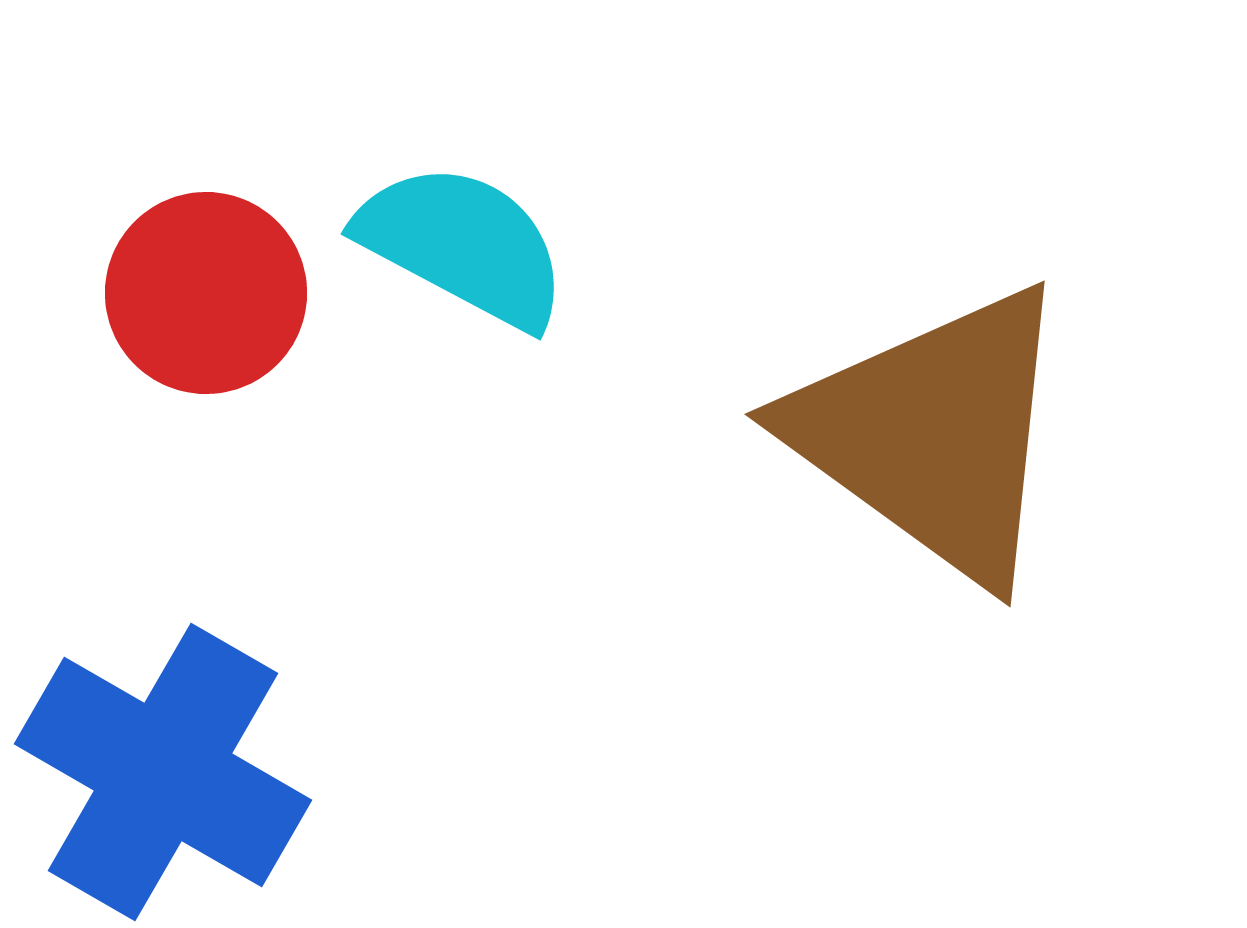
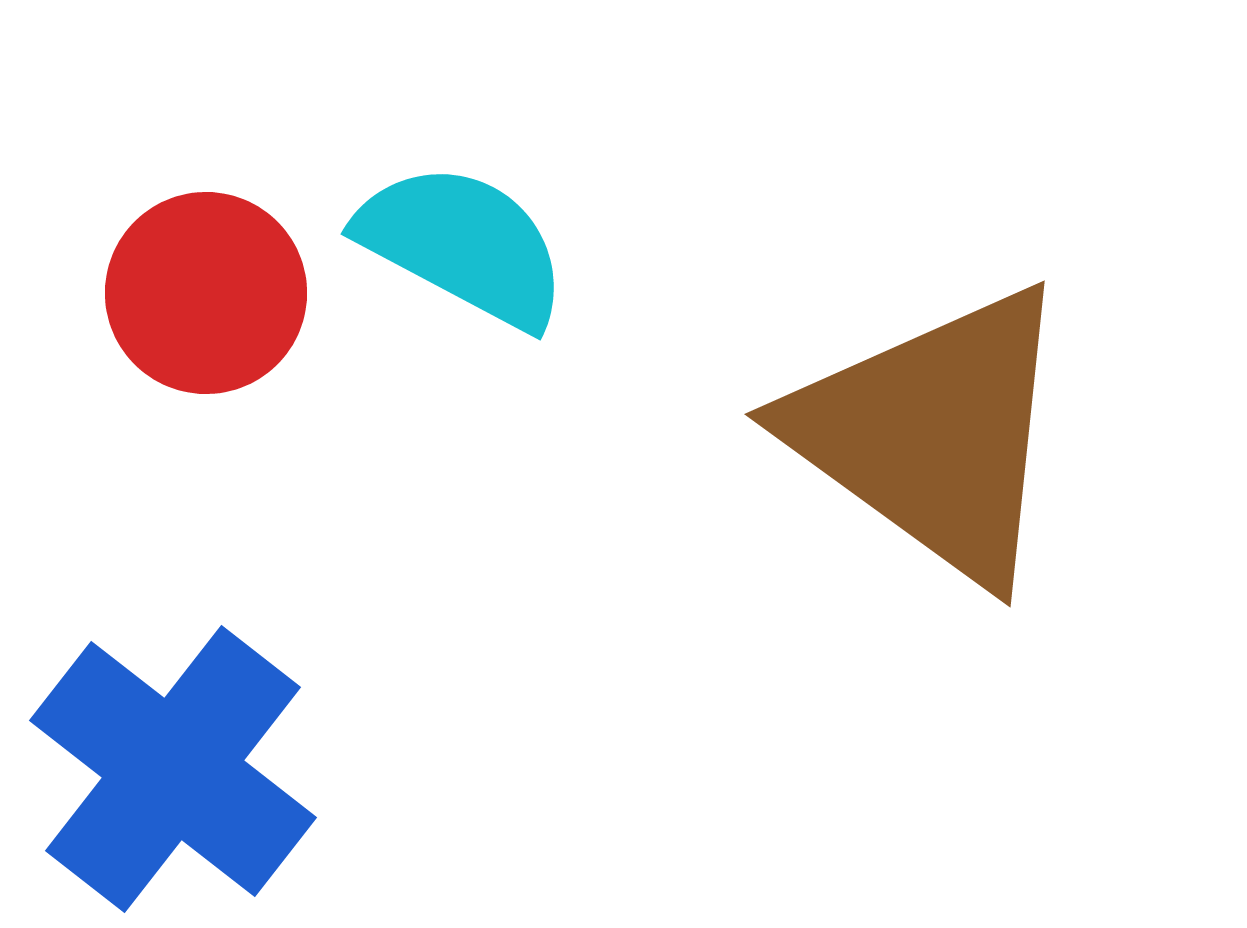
blue cross: moved 10 px right, 3 px up; rotated 8 degrees clockwise
